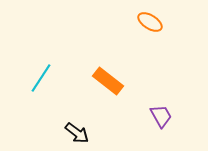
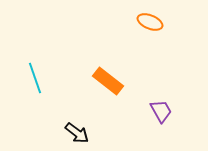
orange ellipse: rotated 10 degrees counterclockwise
cyan line: moved 6 px left; rotated 52 degrees counterclockwise
purple trapezoid: moved 5 px up
